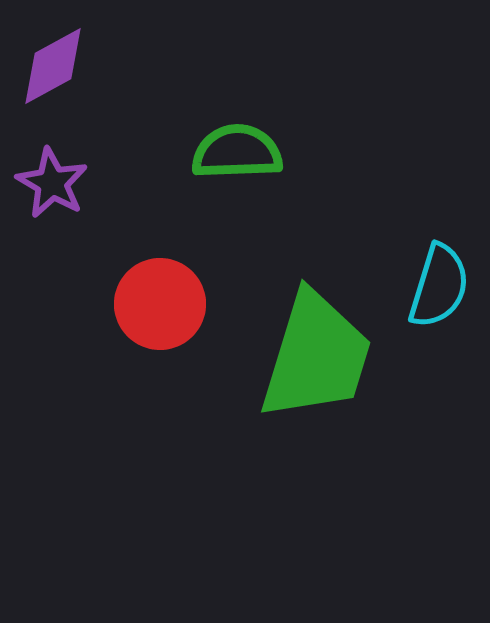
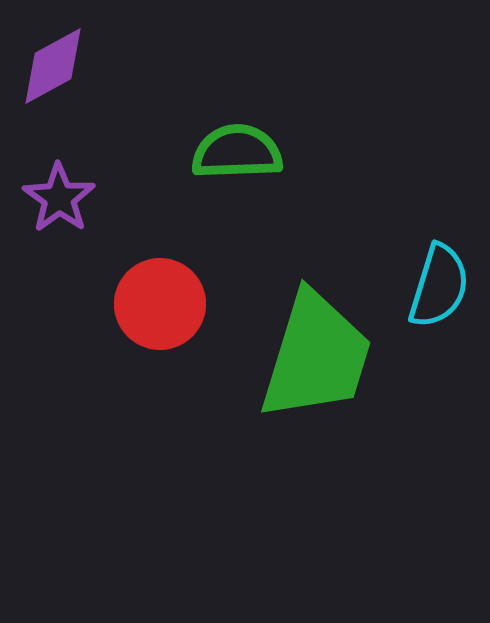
purple star: moved 7 px right, 15 px down; rotated 6 degrees clockwise
